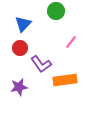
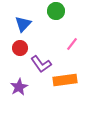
pink line: moved 1 px right, 2 px down
purple star: rotated 18 degrees counterclockwise
